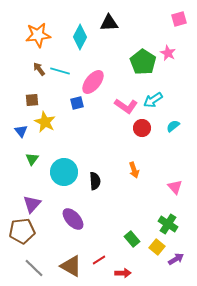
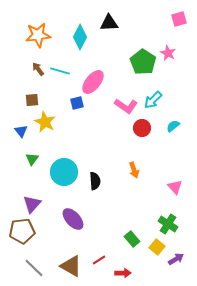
brown arrow: moved 1 px left
cyan arrow: rotated 12 degrees counterclockwise
